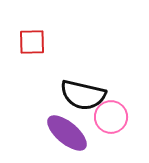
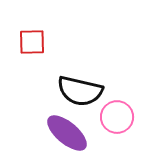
black semicircle: moved 3 px left, 4 px up
pink circle: moved 6 px right
